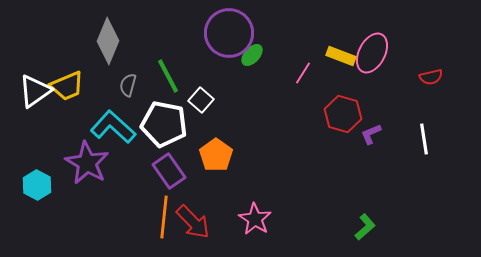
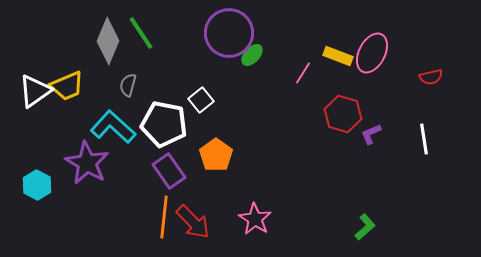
yellow rectangle: moved 3 px left
green line: moved 27 px left, 43 px up; rotated 6 degrees counterclockwise
white square: rotated 10 degrees clockwise
